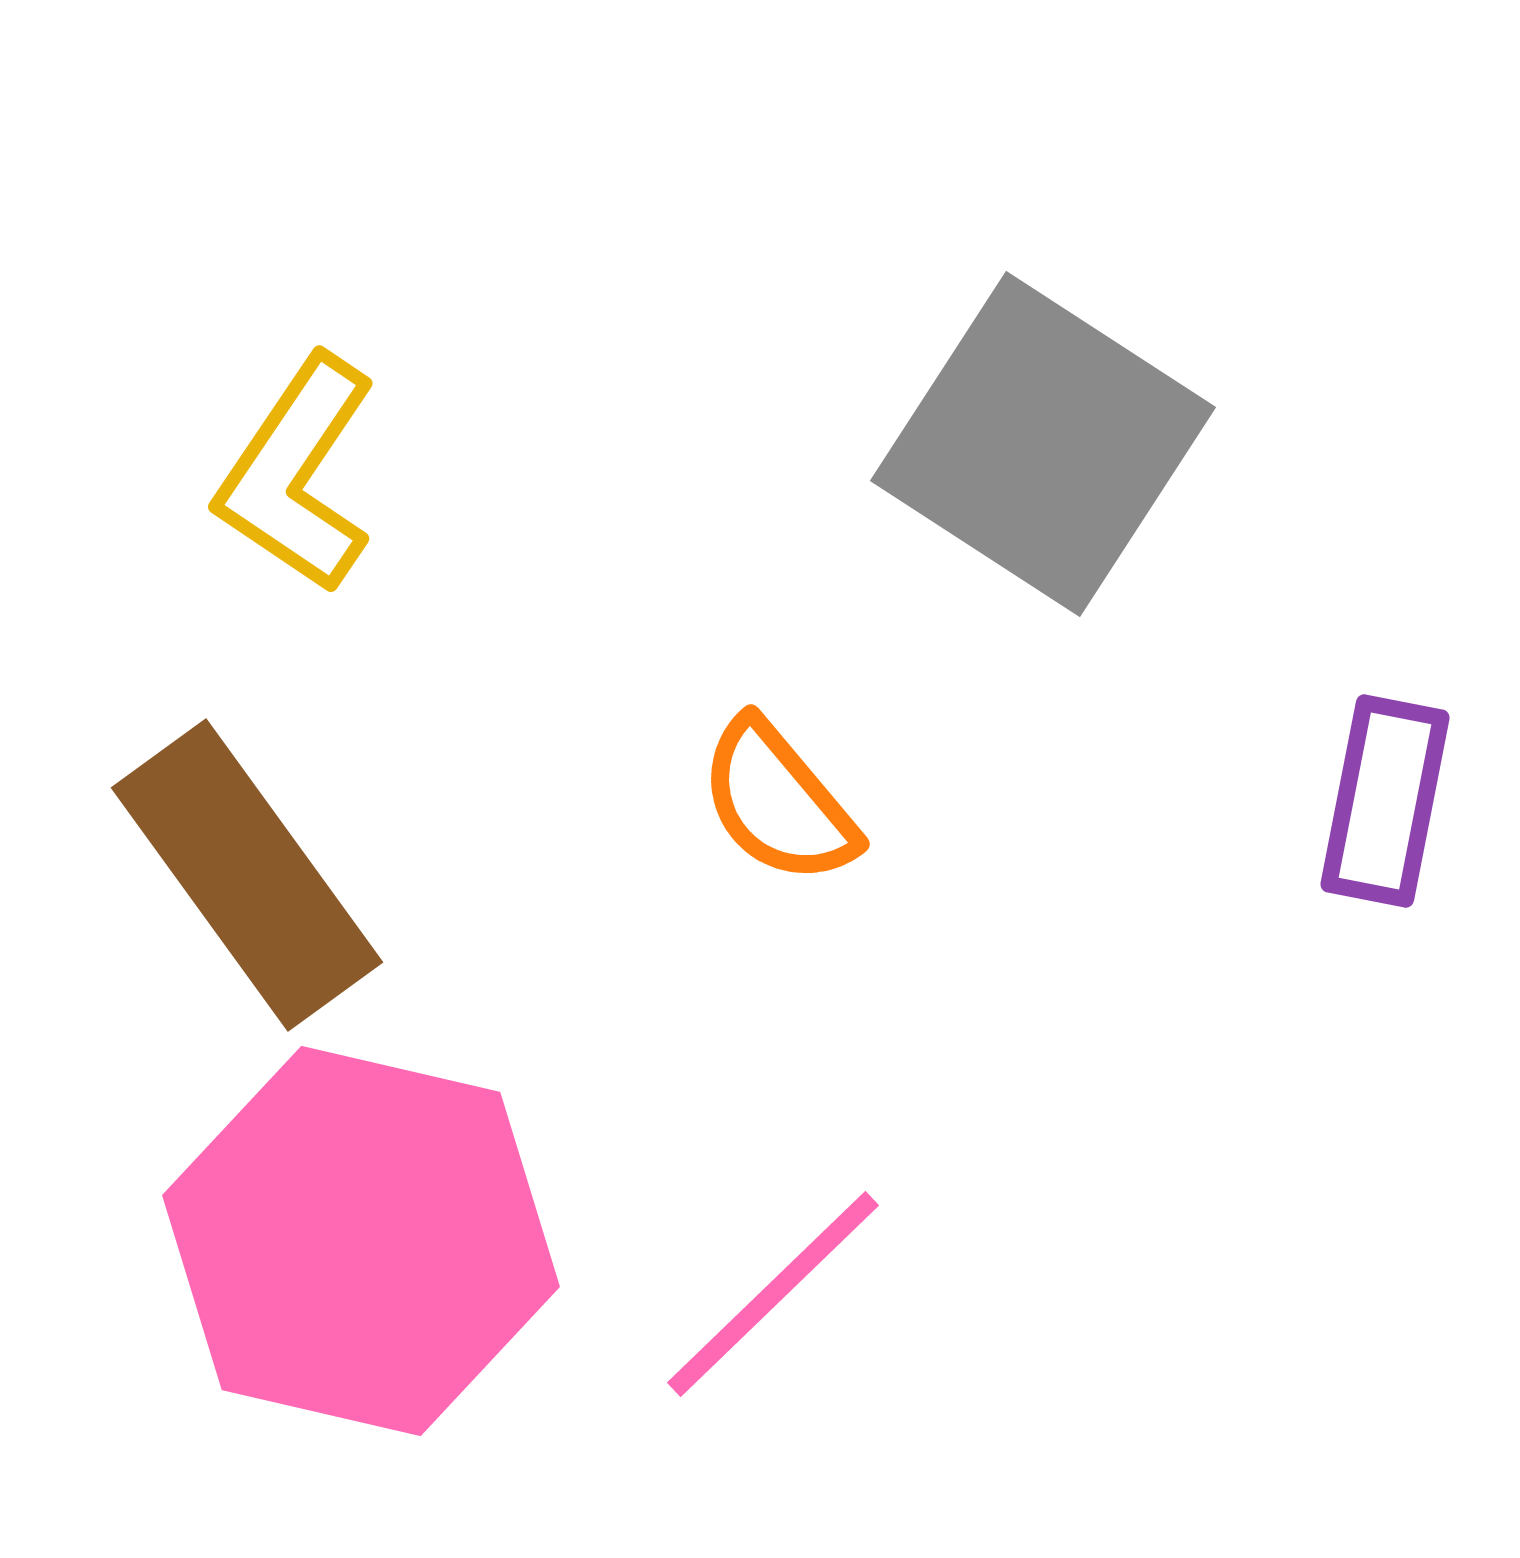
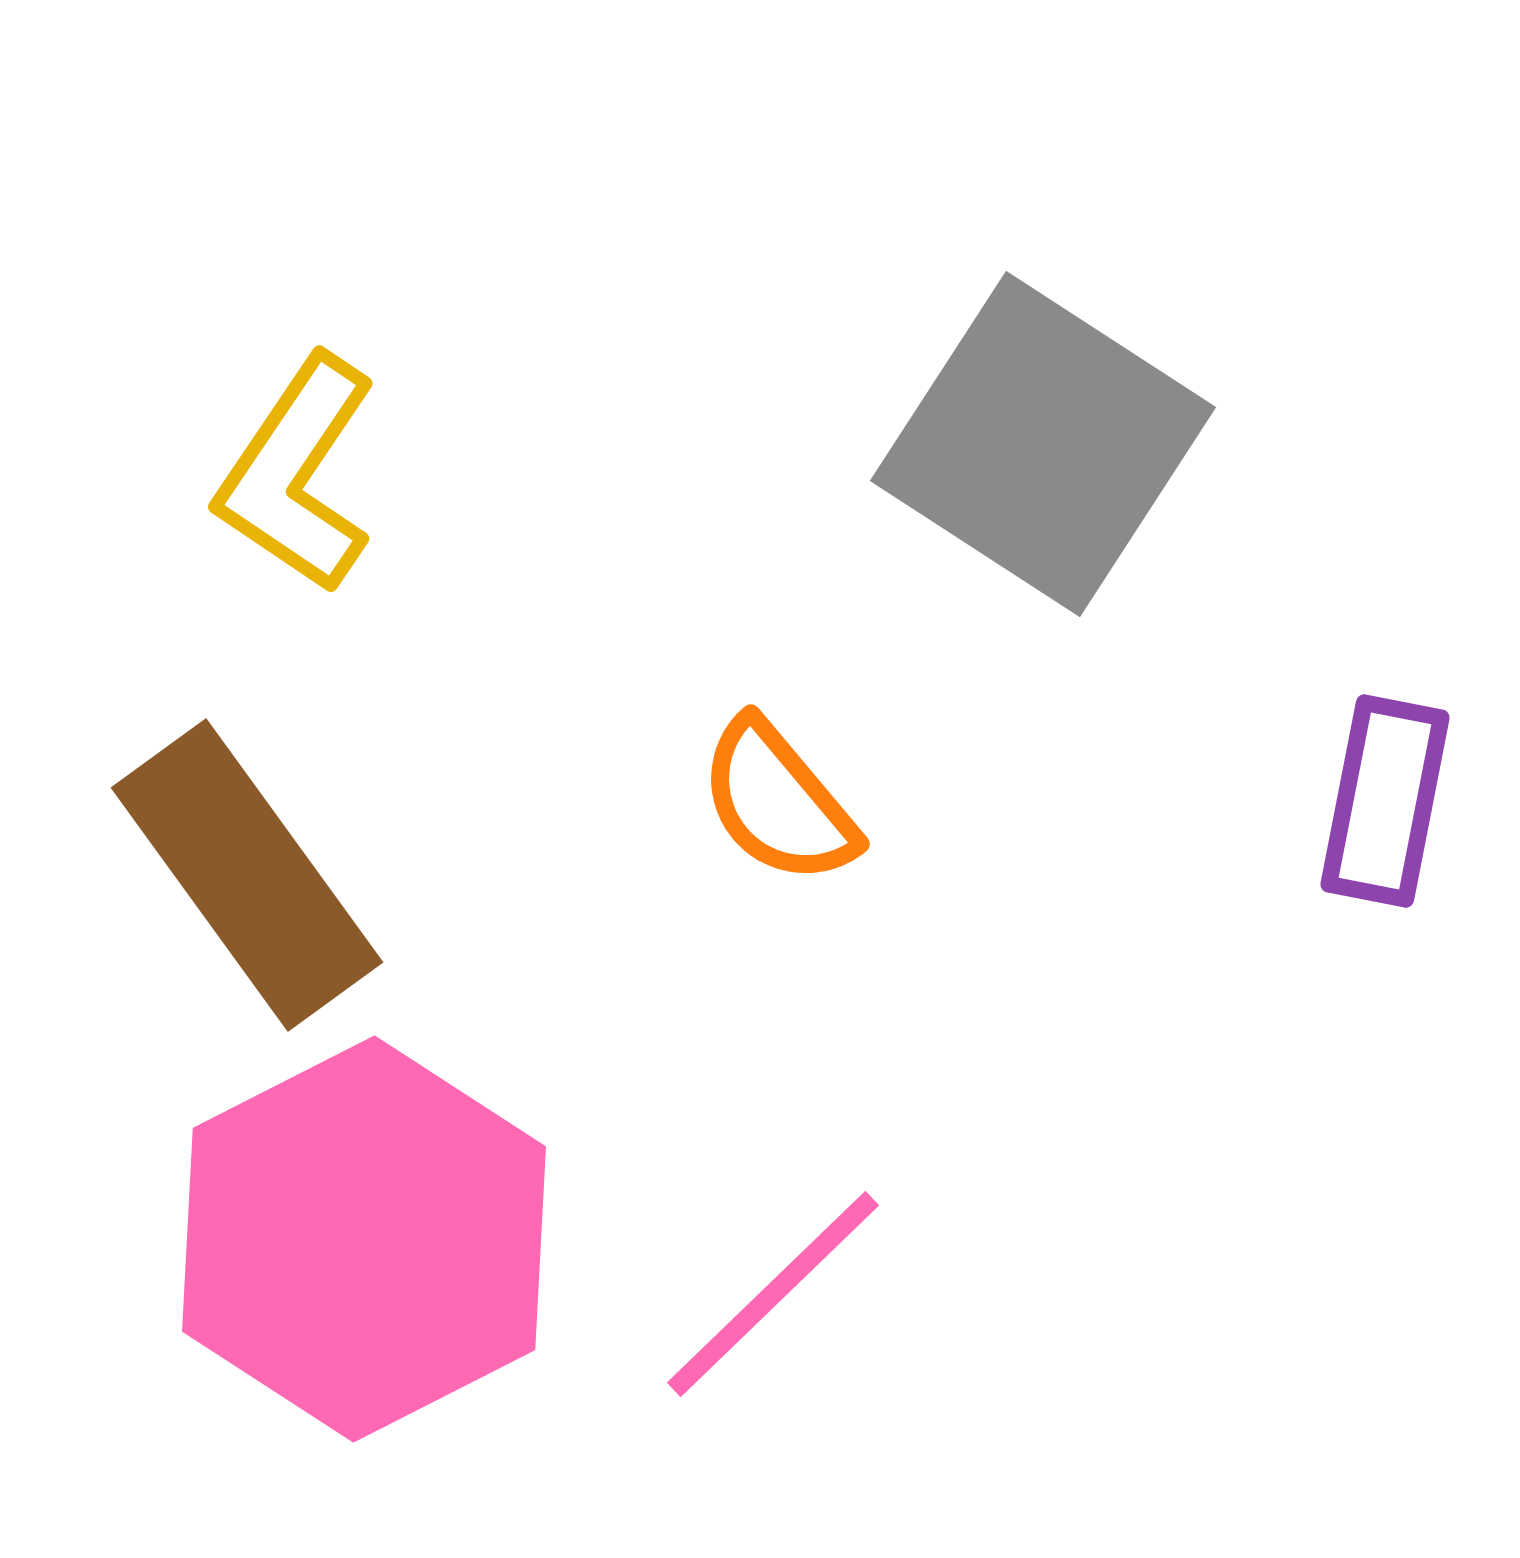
pink hexagon: moved 3 px right, 2 px up; rotated 20 degrees clockwise
